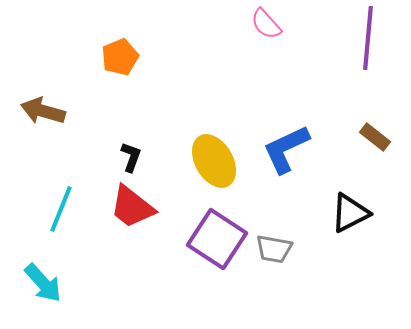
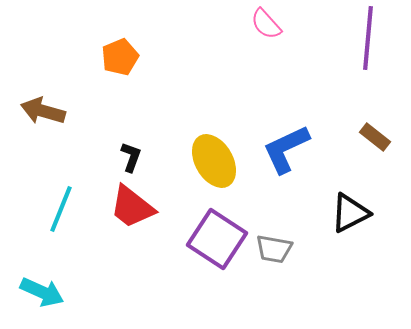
cyan arrow: moved 1 px left, 9 px down; rotated 24 degrees counterclockwise
